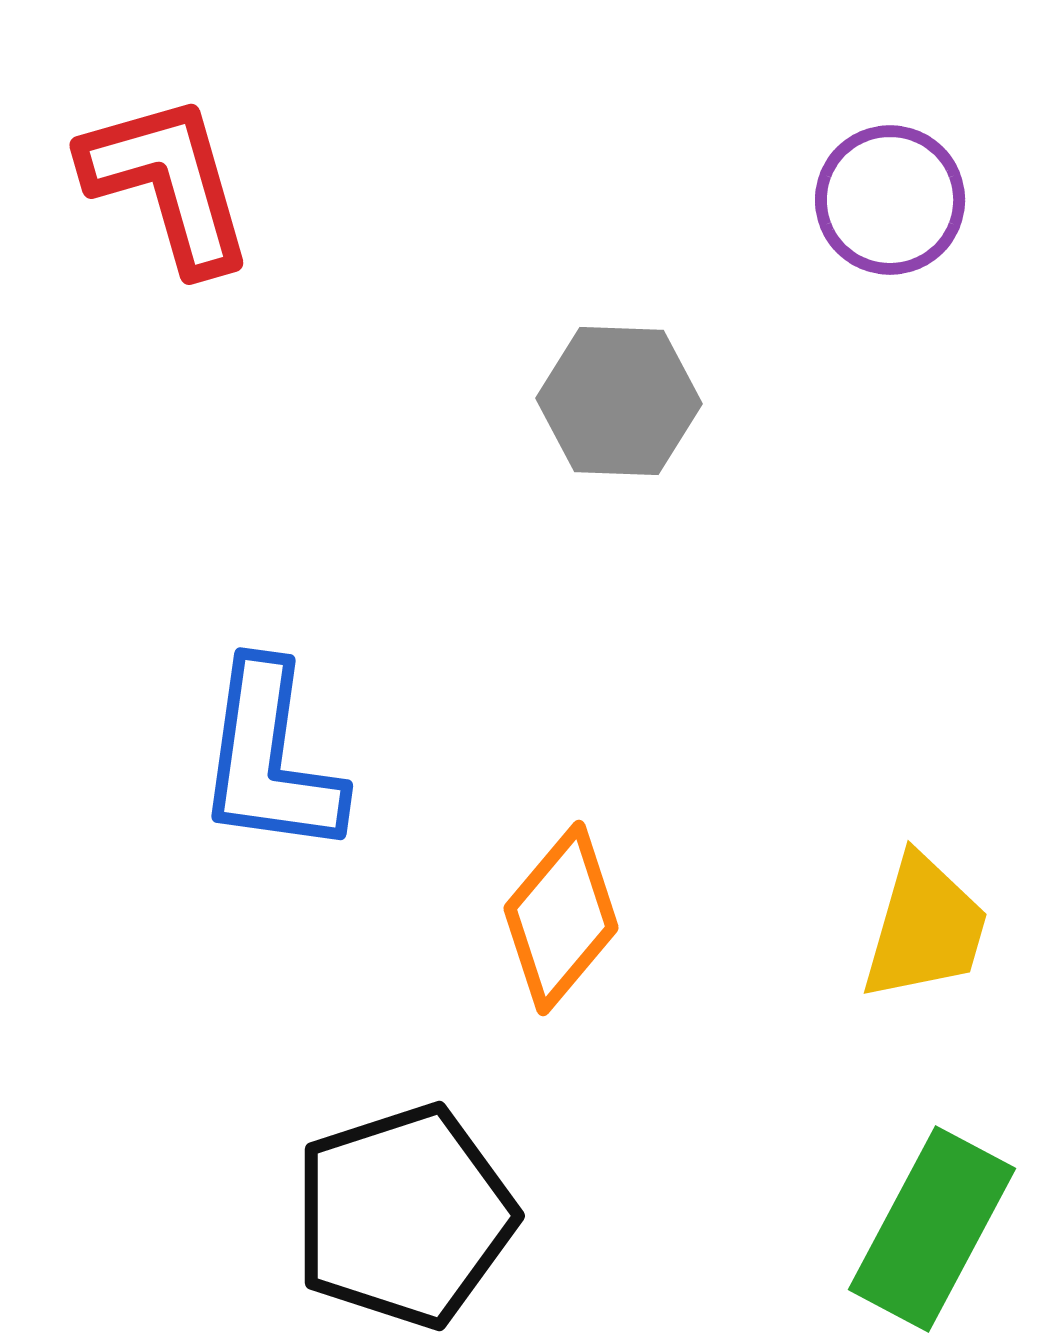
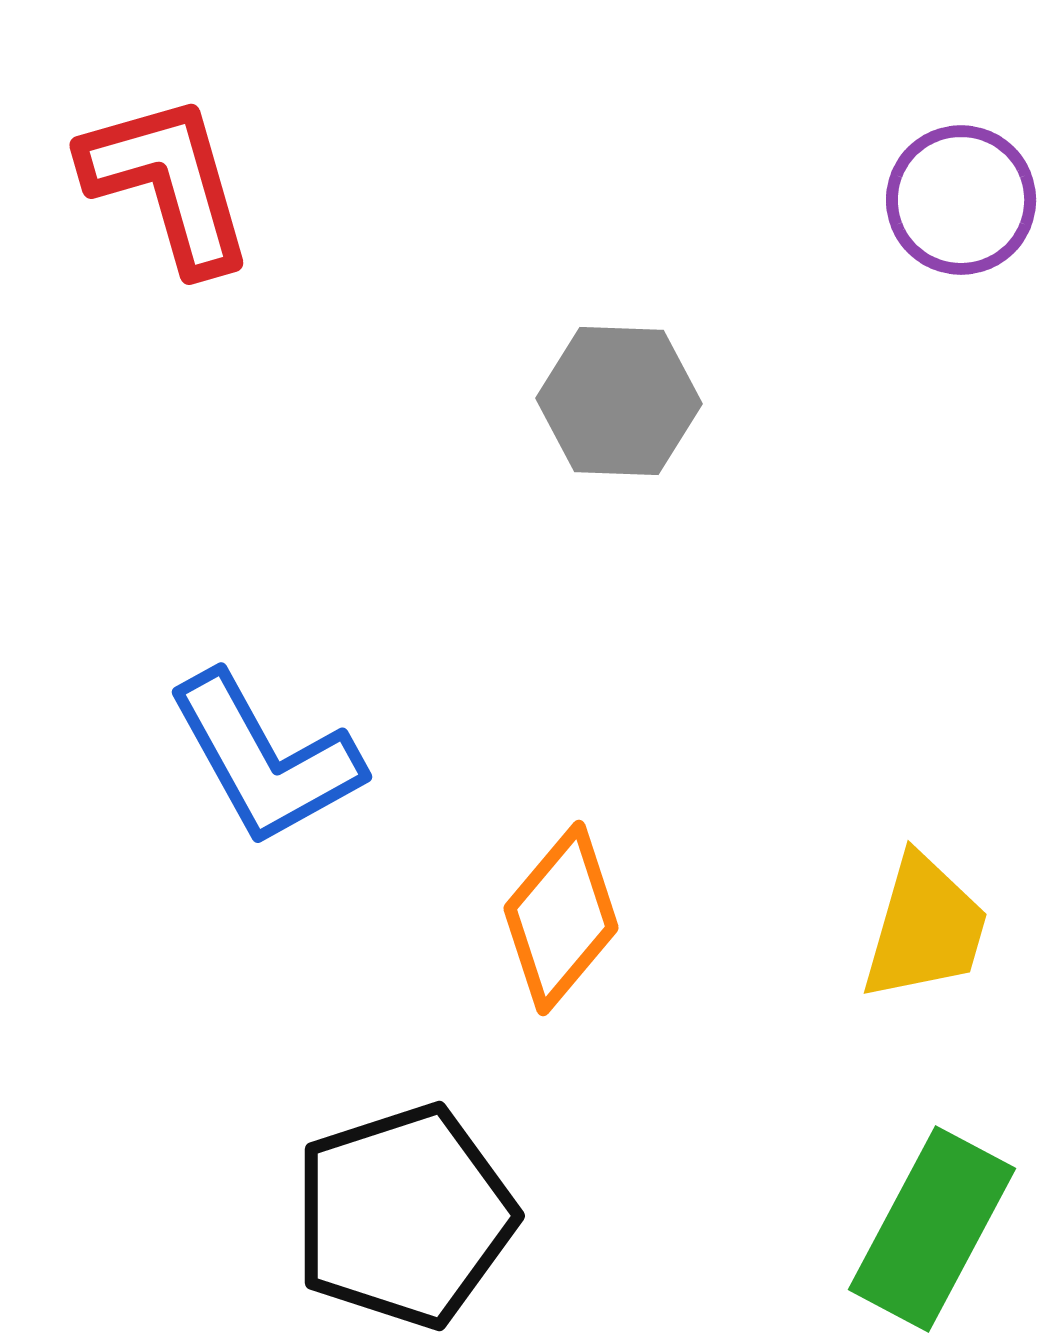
purple circle: moved 71 px right
blue L-shape: moved 5 px left; rotated 37 degrees counterclockwise
